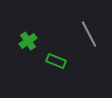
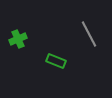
green cross: moved 10 px left, 2 px up; rotated 12 degrees clockwise
